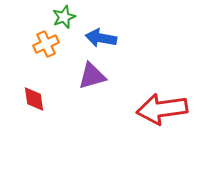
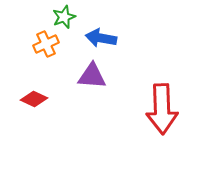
purple triangle: rotated 20 degrees clockwise
red diamond: rotated 56 degrees counterclockwise
red arrow: rotated 84 degrees counterclockwise
